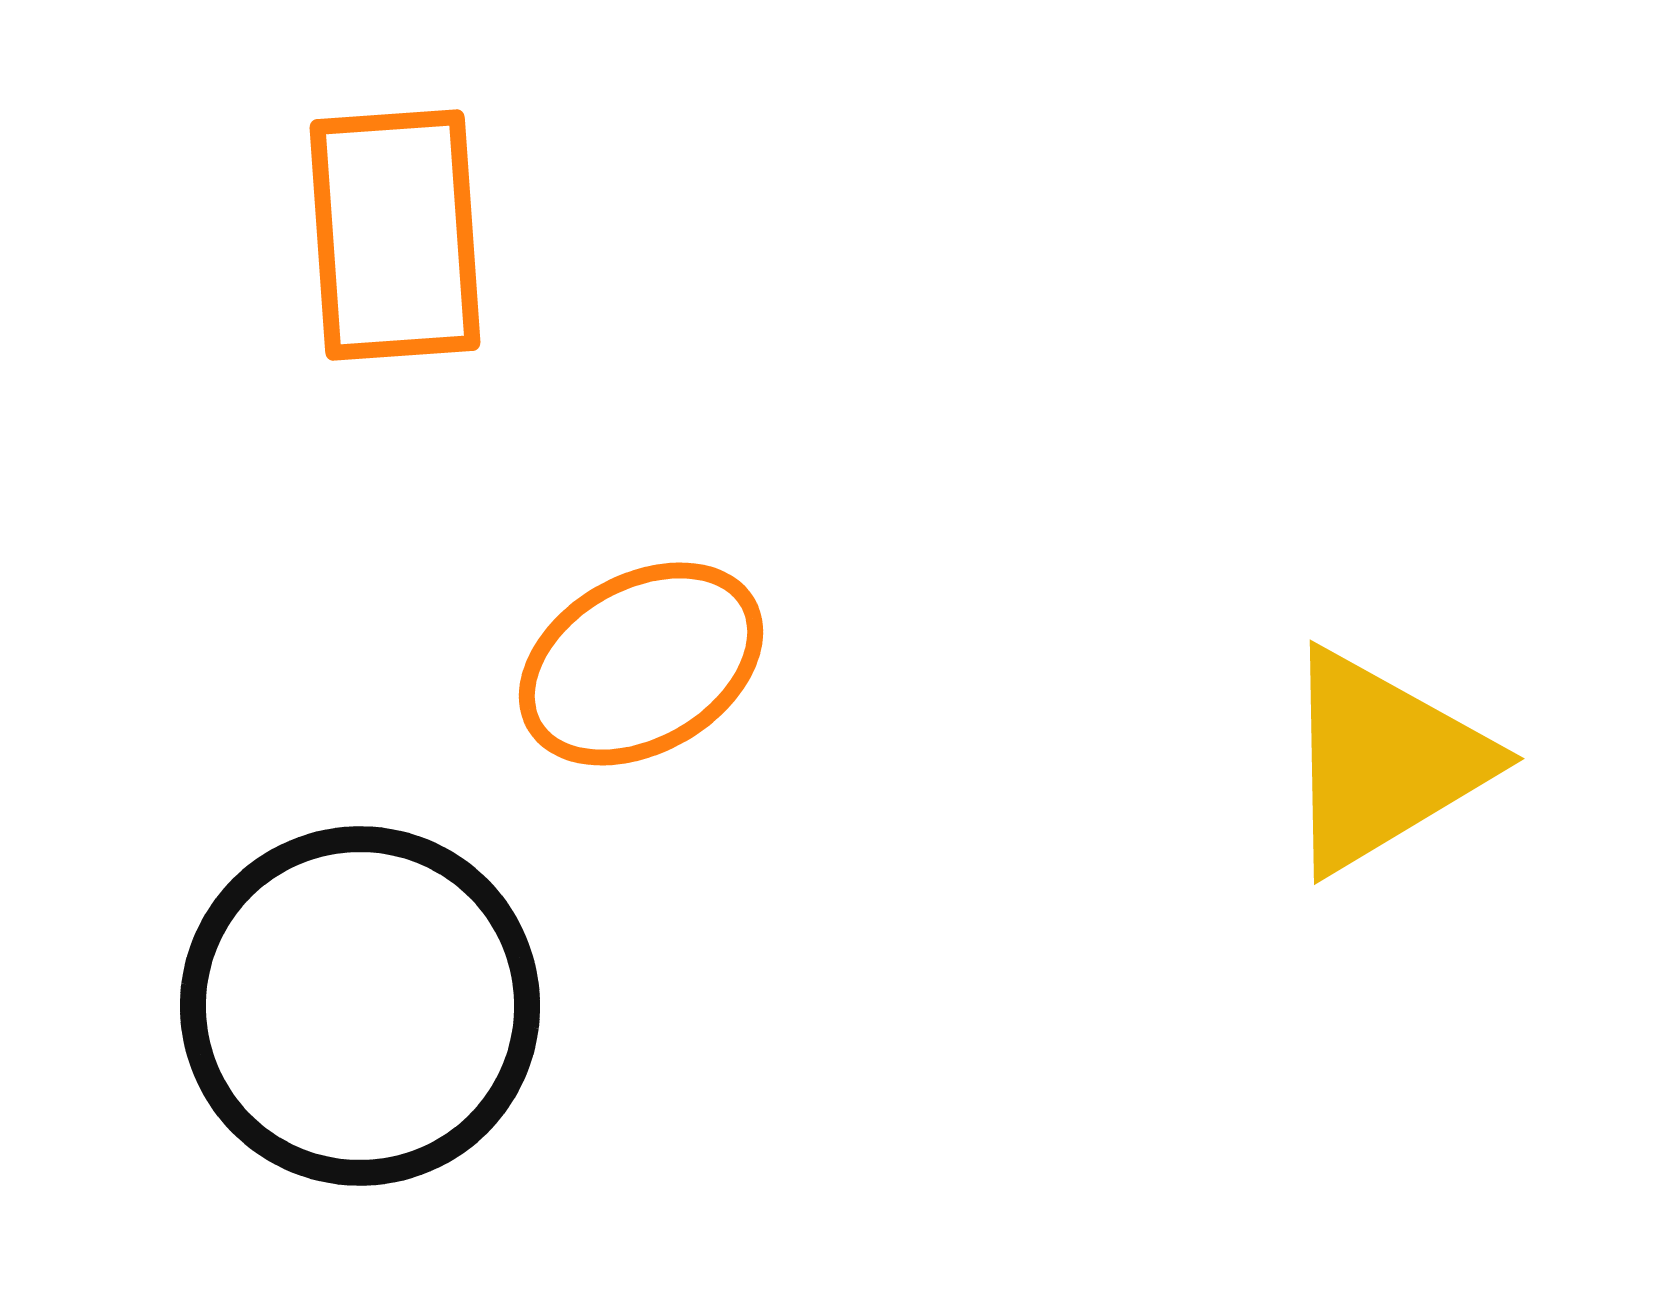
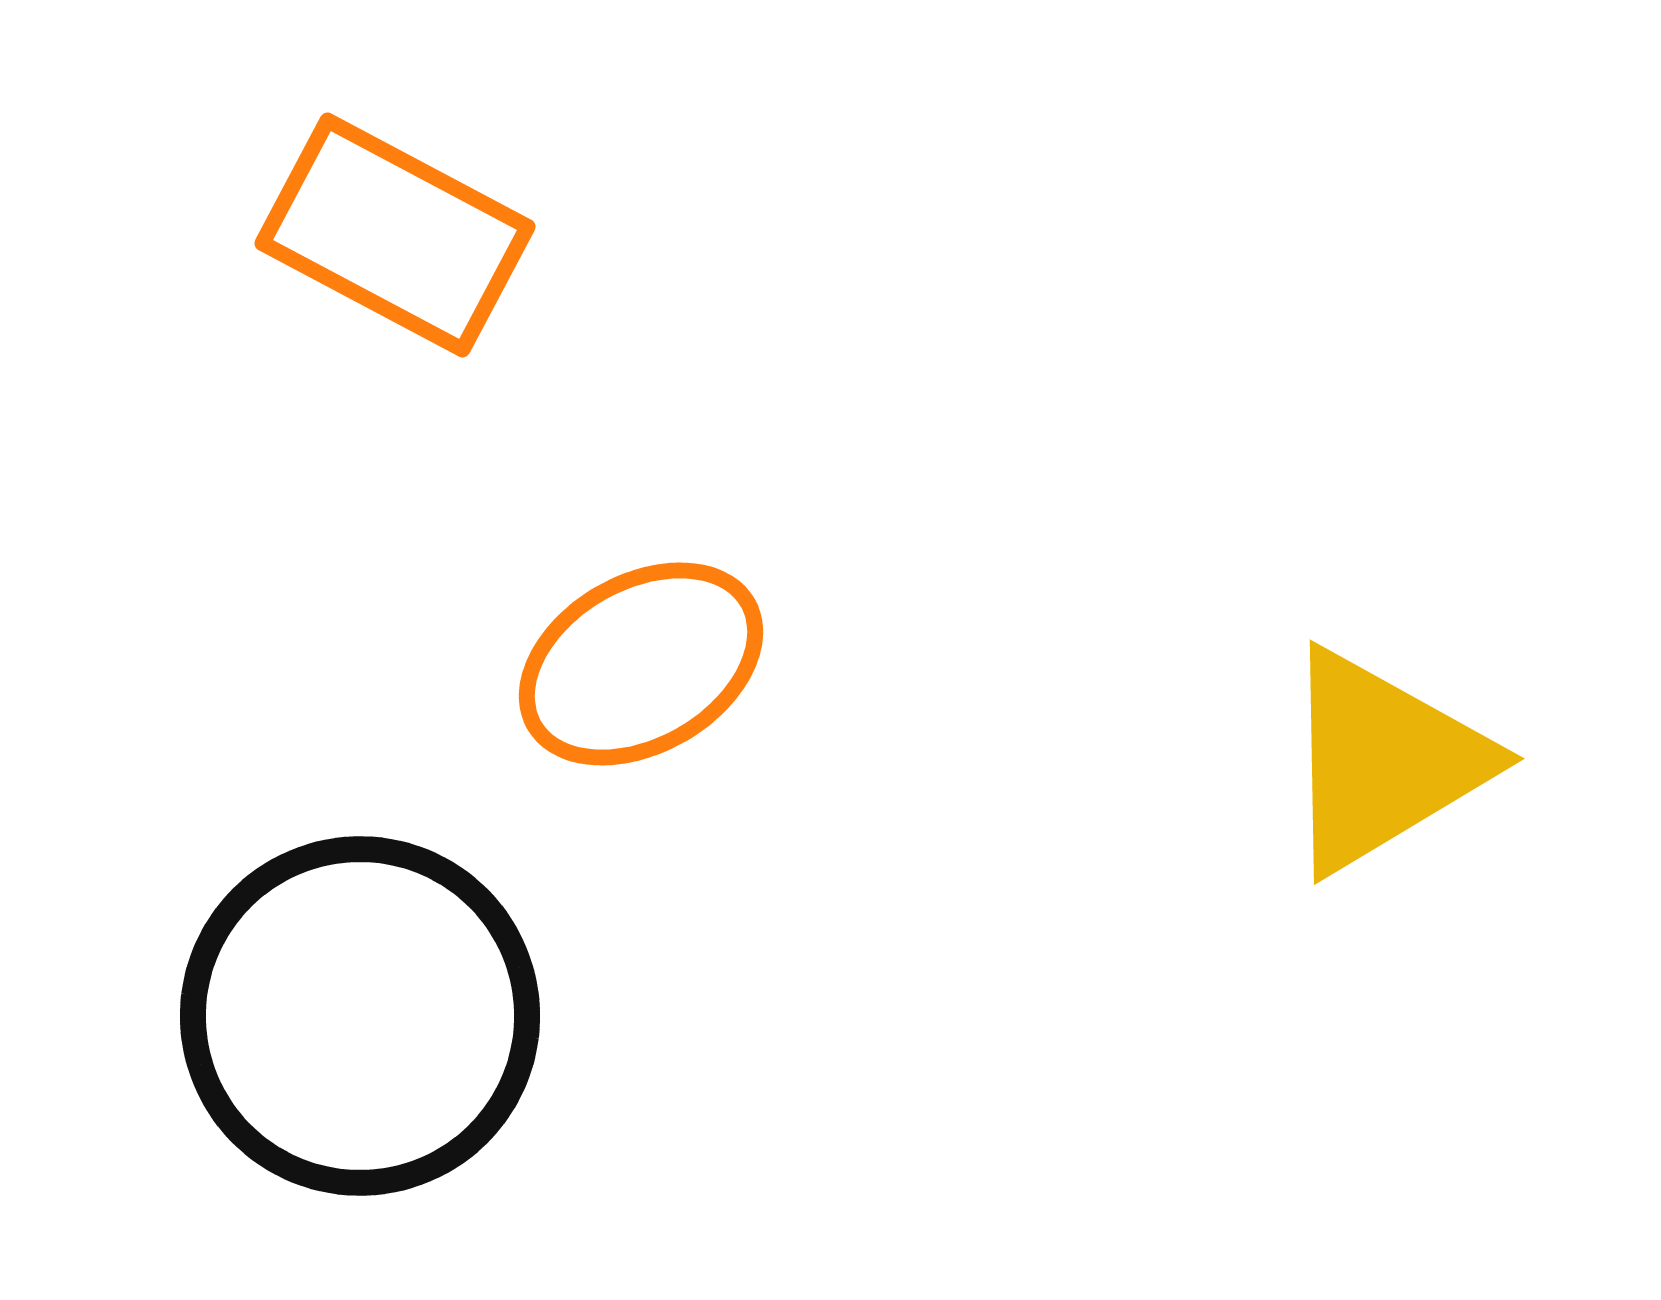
orange rectangle: rotated 58 degrees counterclockwise
black circle: moved 10 px down
